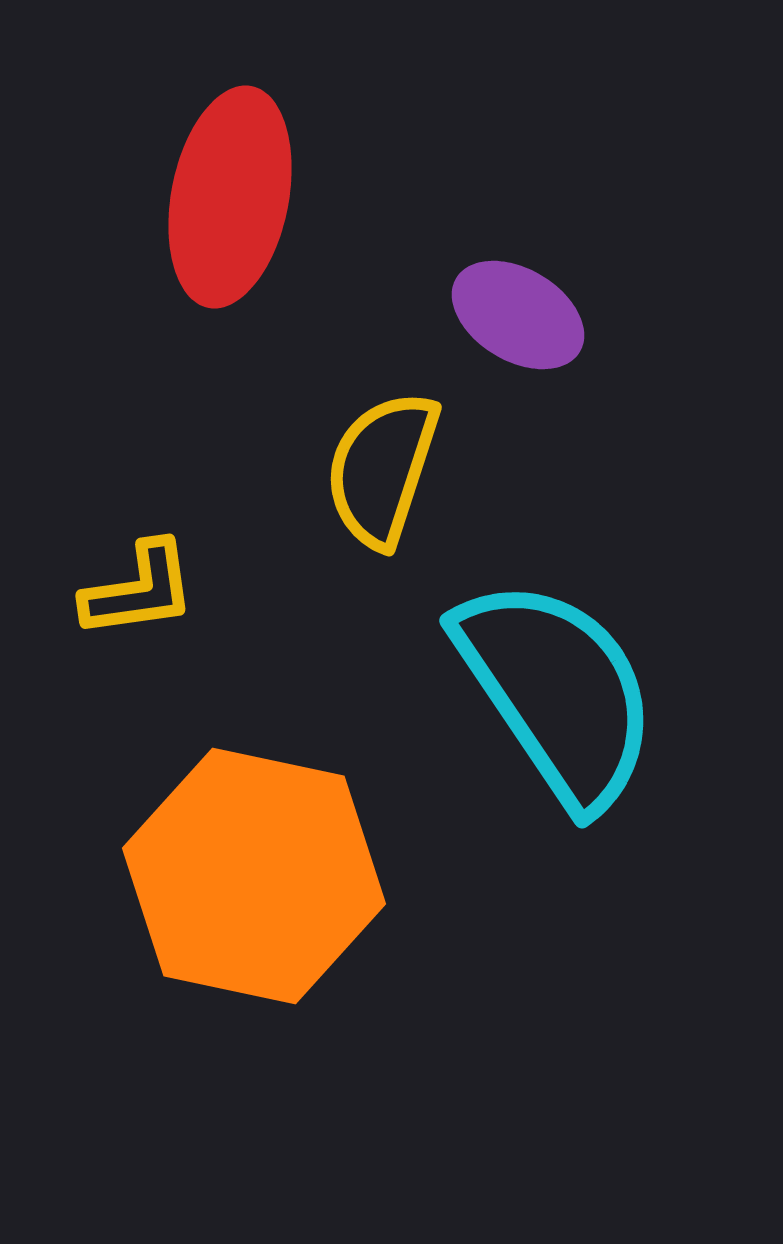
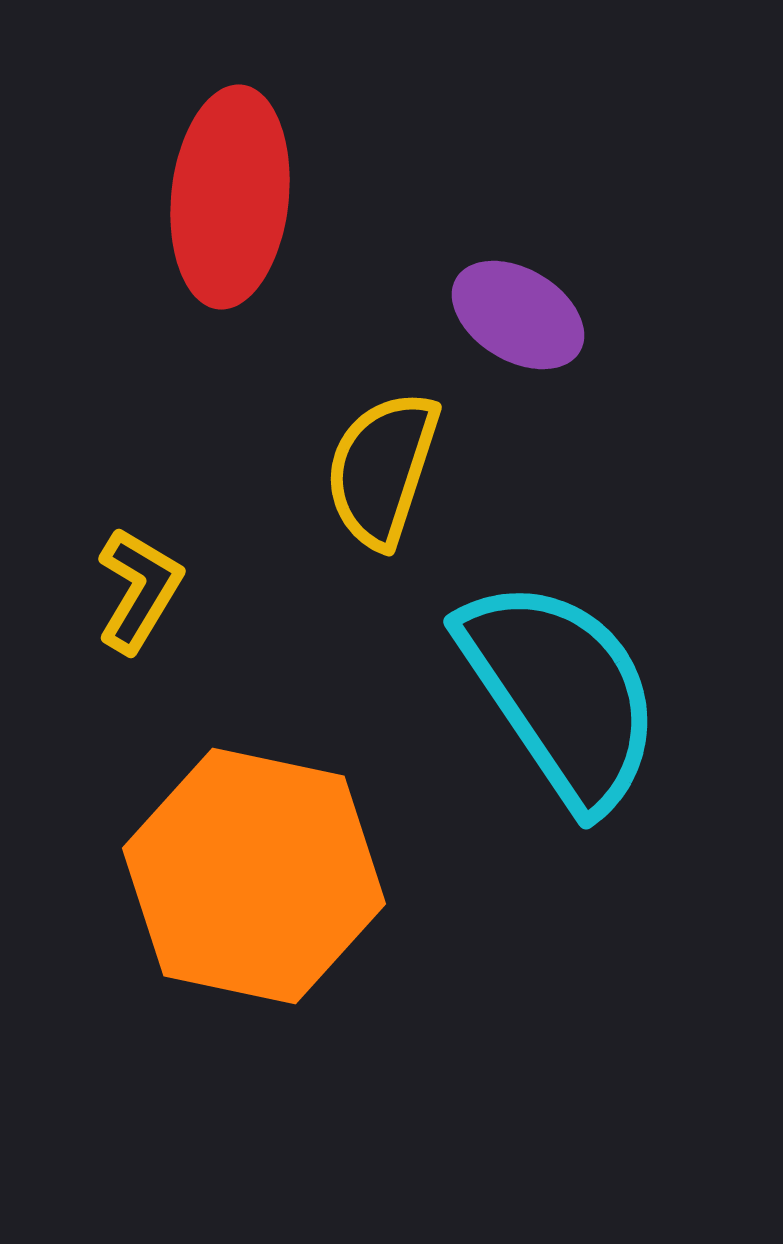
red ellipse: rotated 5 degrees counterclockwise
yellow L-shape: rotated 51 degrees counterclockwise
cyan semicircle: moved 4 px right, 1 px down
